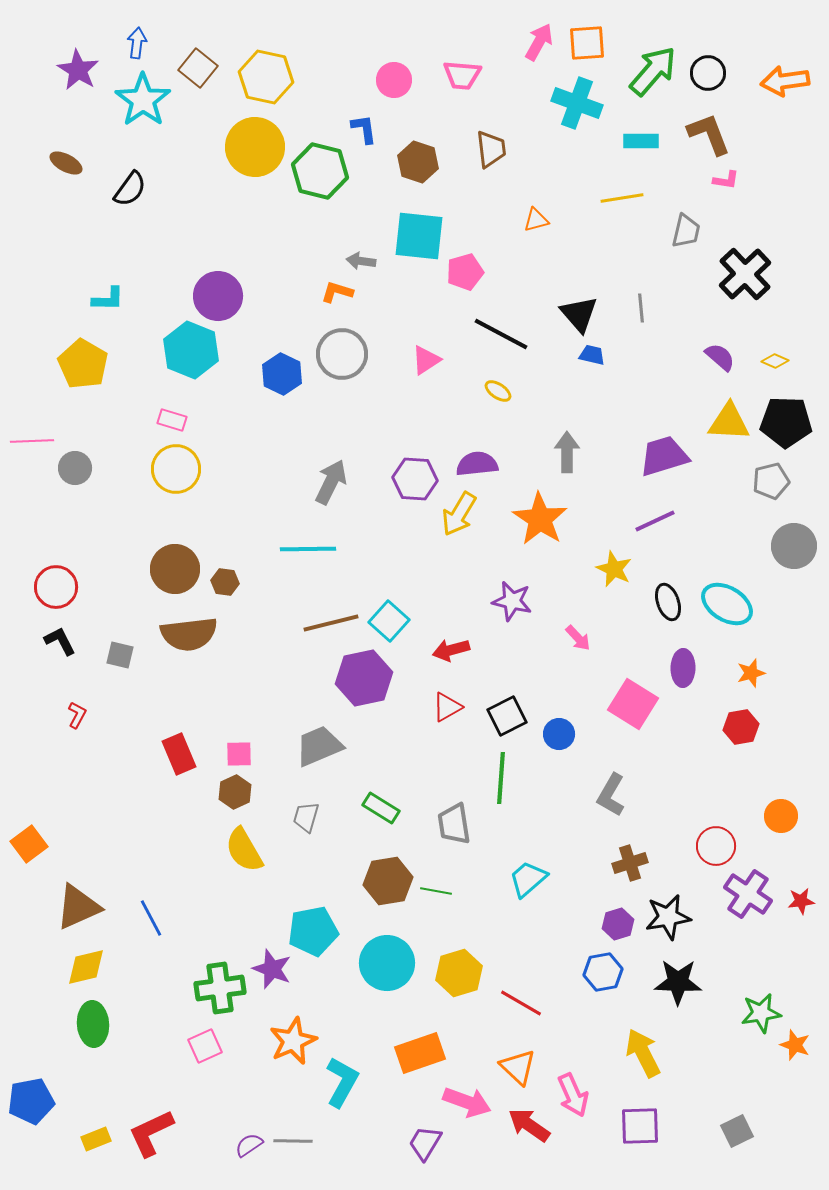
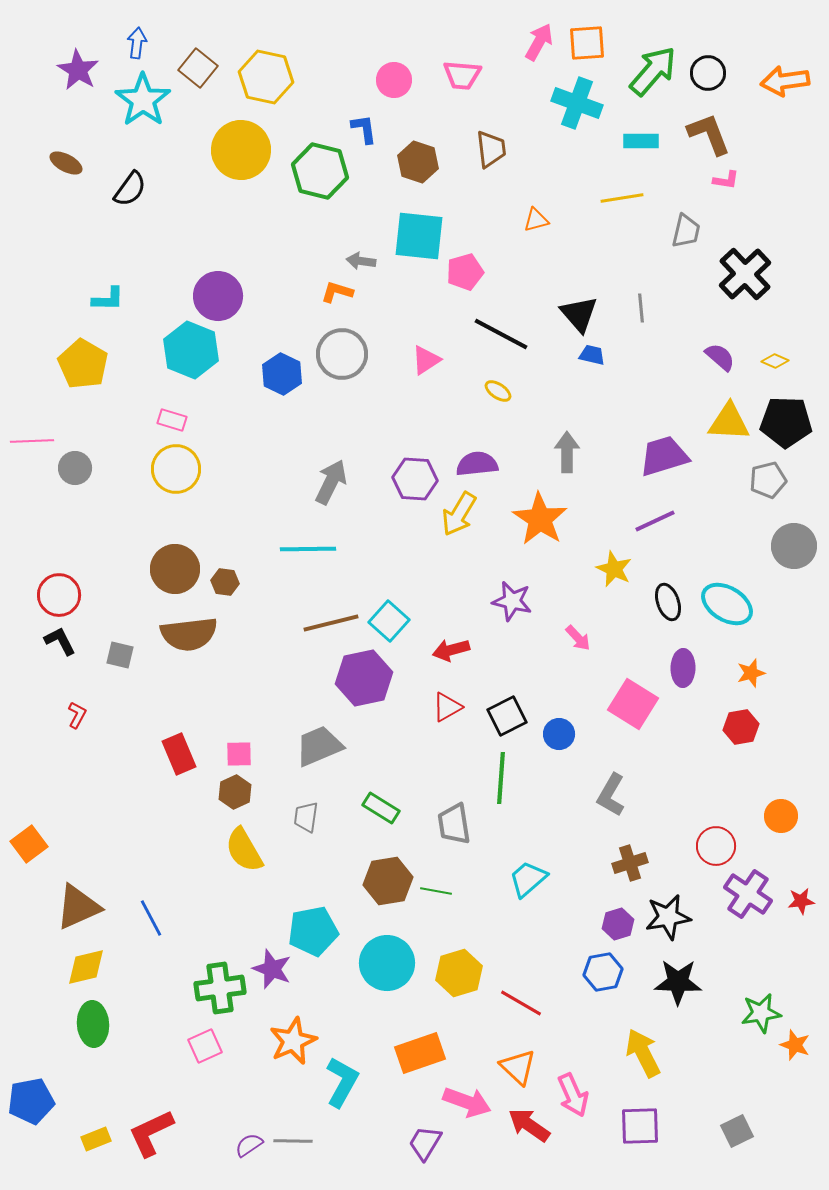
yellow circle at (255, 147): moved 14 px left, 3 px down
gray pentagon at (771, 481): moved 3 px left, 1 px up
red circle at (56, 587): moved 3 px right, 8 px down
gray trapezoid at (306, 817): rotated 8 degrees counterclockwise
